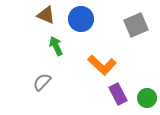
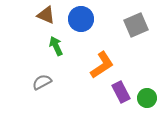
orange L-shape: rotated 76 degrees counterclockwise
gray semicircle: rotated 18 degrees clockwise
purple rectangle: moved 3 px right, 2 px up
